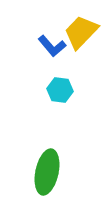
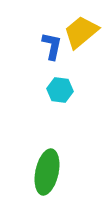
yellow trapezoid: rotated 6 degrees clockwise
blue L-shape: rotated 128 degrees counterclockwise
